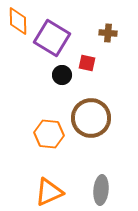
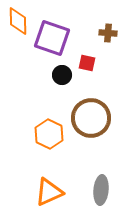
purple square: rotated 12 degrees counterclockwise
orange hexagon: rotated 20 degrees clockwise
